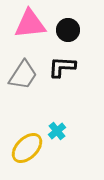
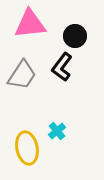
black circle: moved 7 px right, 6 px down
black L-shape: rotated 56 degrees counterclockwise
gray trapezoid: moved 1 px left
yellow ellipse: rotated 56 degrees counterclockwise
